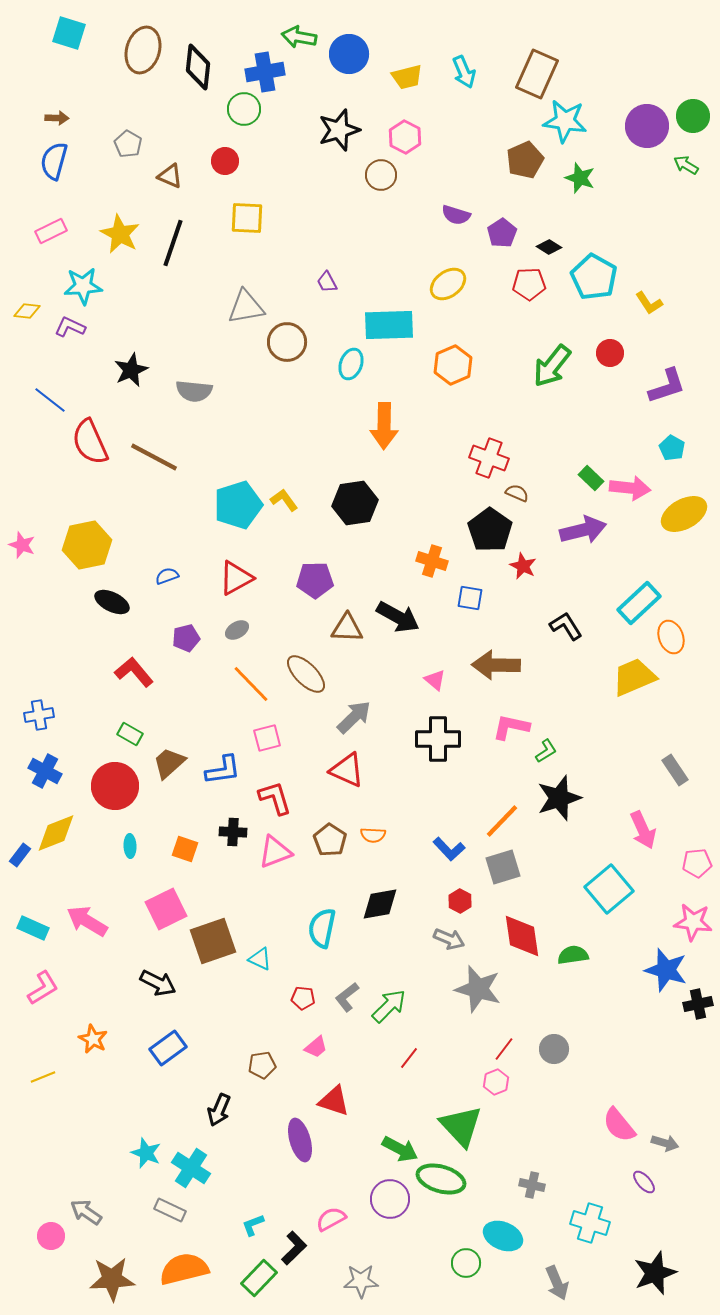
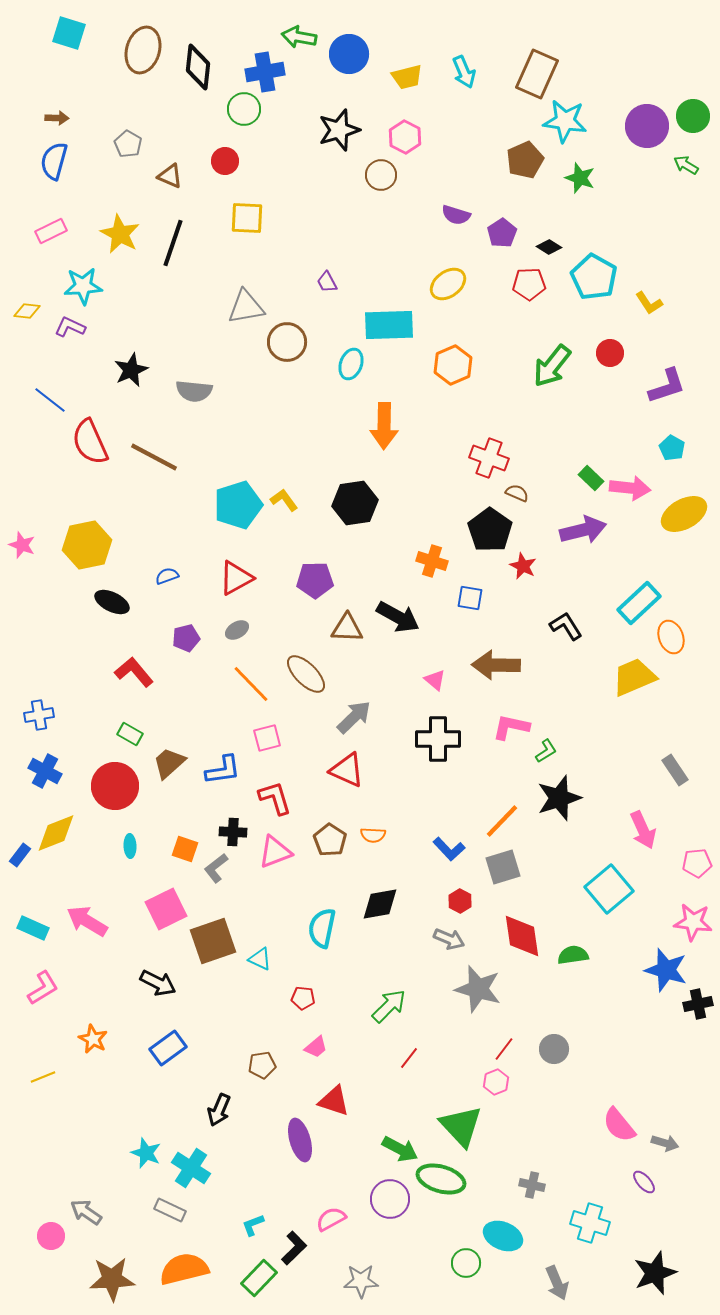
gray L-shape at (347, 997): moved 131 px left, 129 px up
